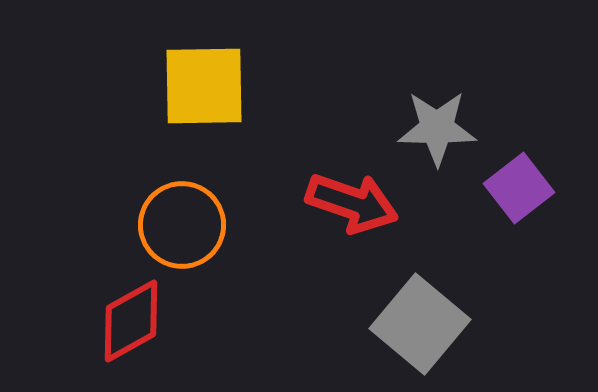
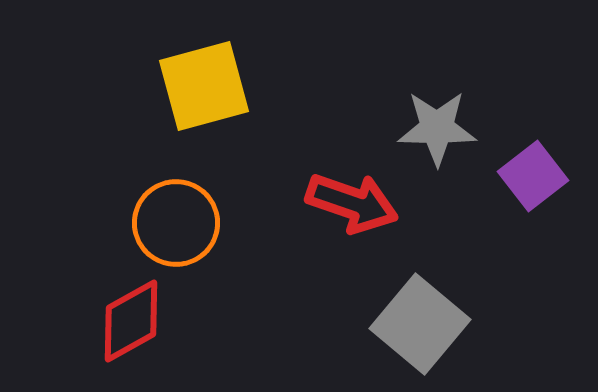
yellow square: rotated 14 degrees counterclockwise
purple square: moved 14 px right, 12 px up
orange circle: moved 6 px left, 2 px up
